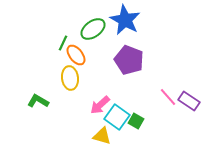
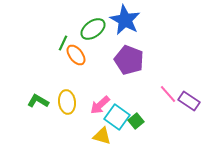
yellow ellipse: moved 3 px left, 24 px down
pink line: moved 3 px up
green square: rotated 21 degrees clockwise
